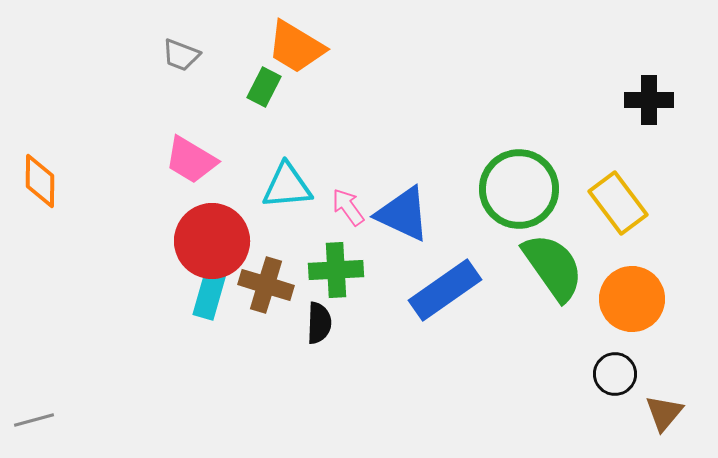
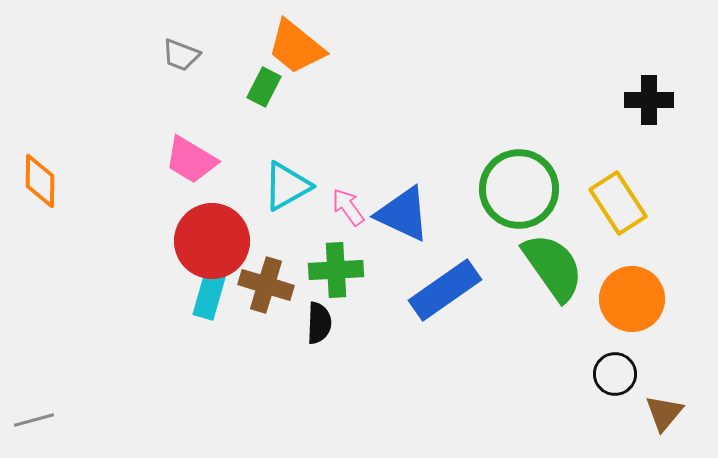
orange trapezoid: rotated 8 degrees clockwise
cyan triangle: rotated 24 degrees counterclockwise
yellow rectangle: rotated 4 degrees clockwise
